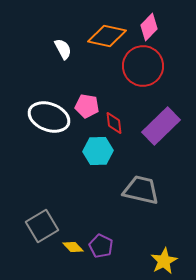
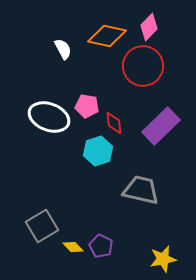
cyan hexagon: rotated 16 degrees counterclockwise
yellow star: moved 1 px left, 2 px up; rotated 16 degrees clockwise
